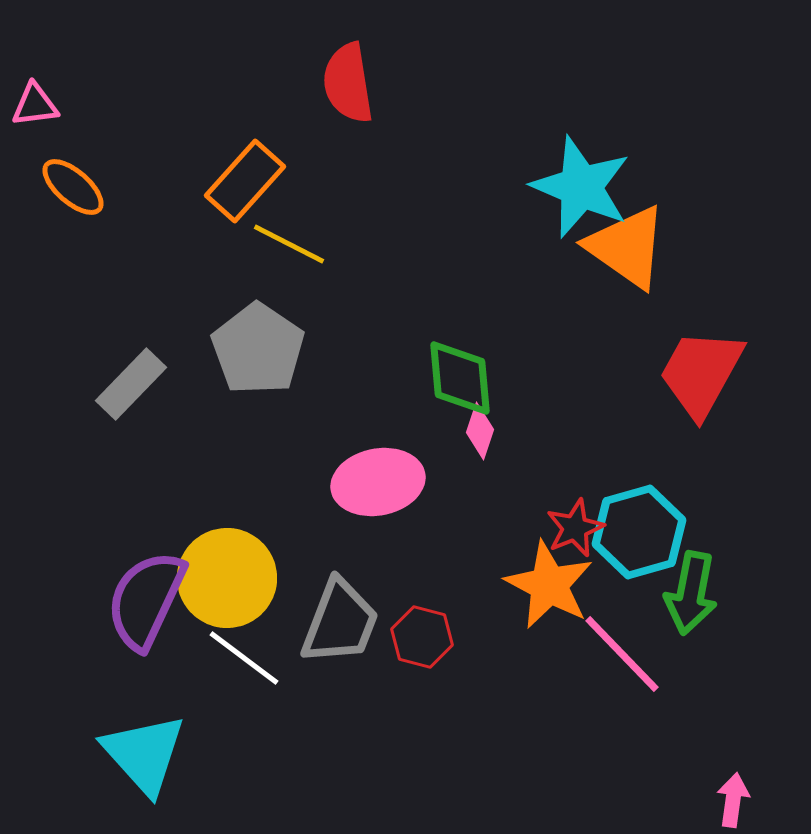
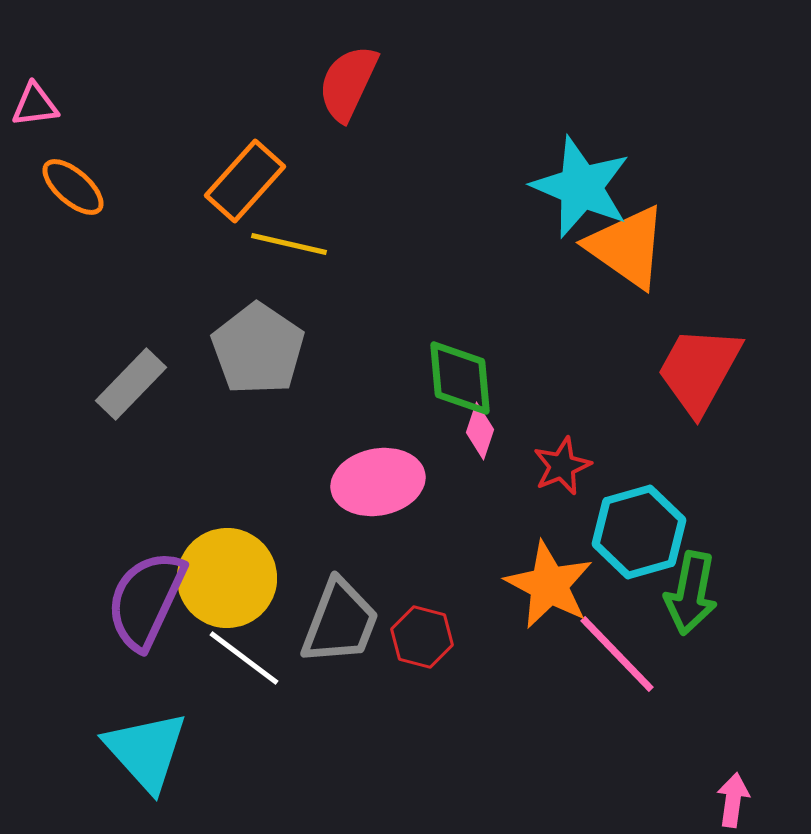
red semicircle: rotated 34 degrees clockwise
yellow line: rotated 14 degrees counterclockwise
red trapezoid: moved 2 px left, 3 px up
red star: moved 13 px left, 62 px up
pink line: moved 5 px left
cyan triangle: moved 2 px right, 3 px up
